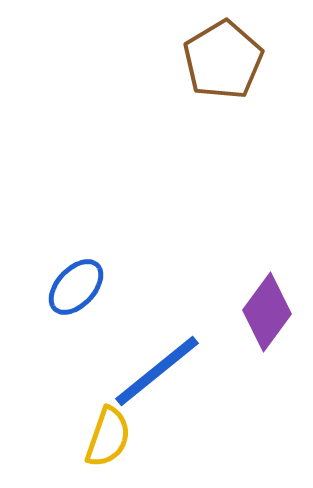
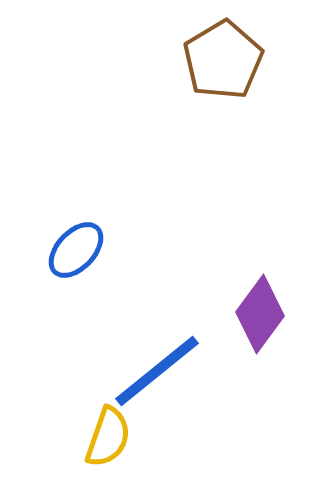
blue ellipse: moved 37 px up
purple diamond: moved 7 px left, 2 px down
